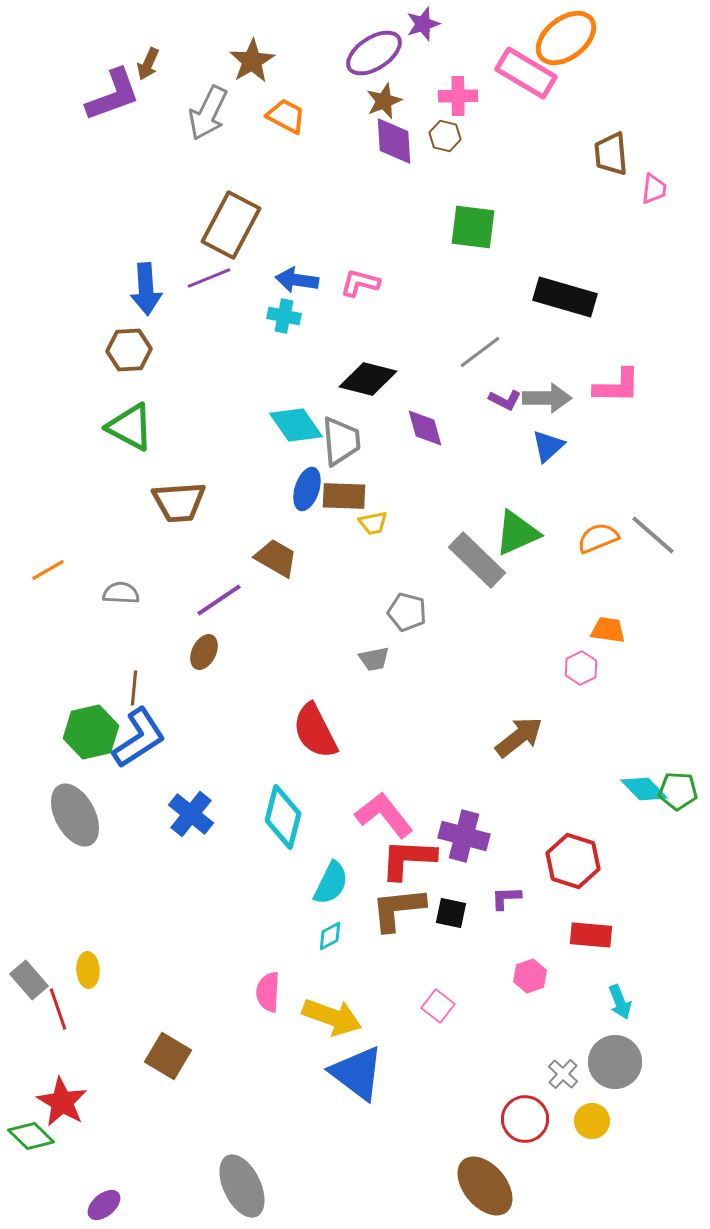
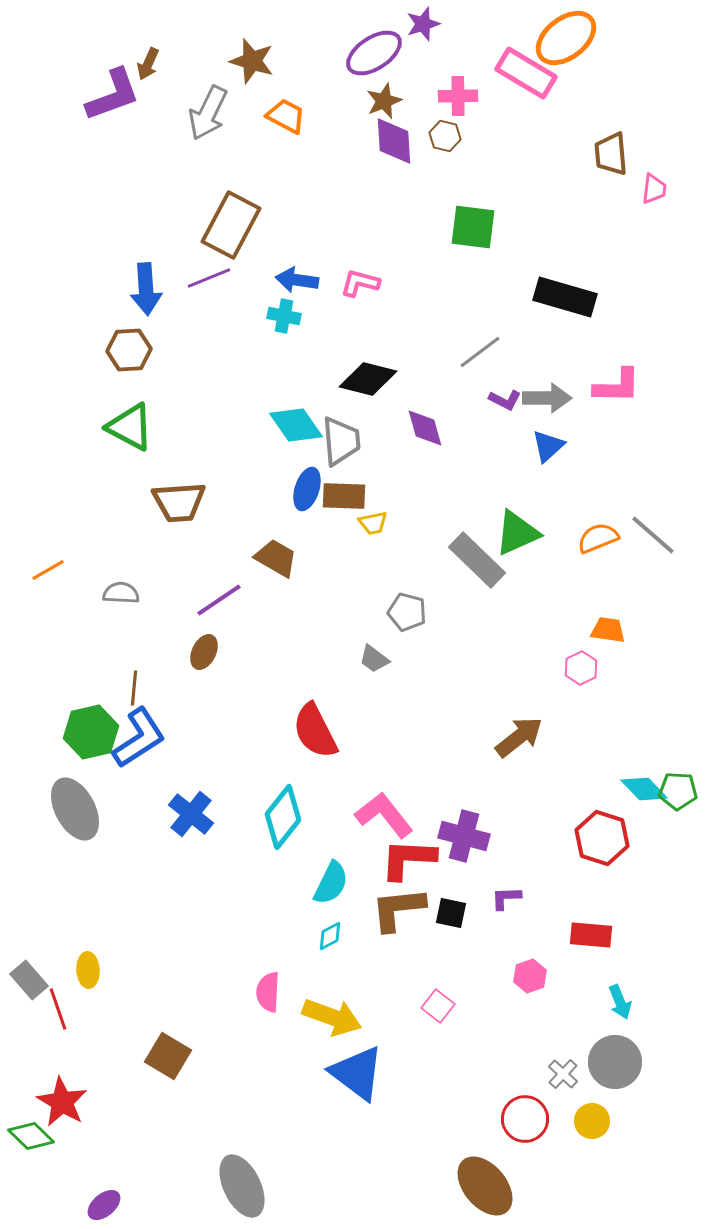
brown star at (252, 61): rotated 24 degrees counterclockwise
gray trapezoid at (374, 659): rotated 48 degrees clockwise
gray ellipse at (75, 815): moved 6 px up
cyan diamond at (283, 817): rotated 24 degrees clockwise
red hexagon at (573, 861): moved 29 px right, 23 px up
